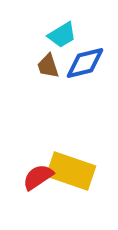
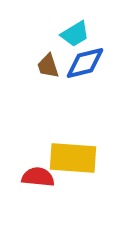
cyan trapezoid: moved 13 px right, 1 px up
yellow rectangle: moved 2 px right, 13 px up; rotated 15 degrees counterclockwise
red semicircle: rotated 40 degrees clockwise
